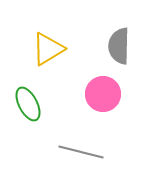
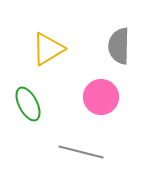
pink circle: moved 2 px left, 3 px down
